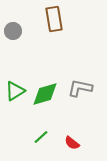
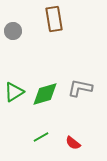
green triangle: moved 1 px left, 1 px down
green line: rotated 14 degrees clockwise
red semicircle: moved 1 px right
